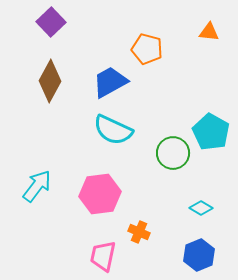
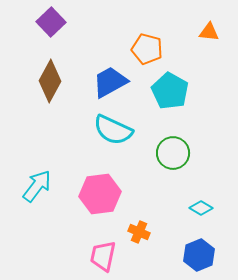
cyan pentagon: moved 41 px left, 41 px up
